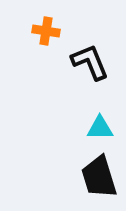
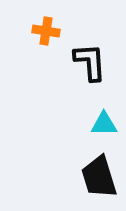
black L-shape: rotated 18 degrees clockwise
cyan triangle: moved 4 px right, 4 px up
